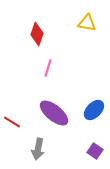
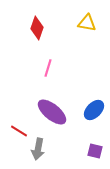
red diamond: moved 6 px up
purple ellipse: moved 2 px left, 1 px up
red line: moved 7 px right, 9 px down
purple square: rotated 21 degrees counterclockwise
